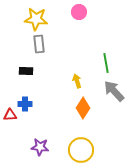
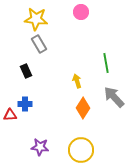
pink circle: moved 2 px right
gray rectangle: rotated 24 degrees counterclockwise
black rectangle: rotated 64 degrees clockwise
gray arrow: moved 6 px down
